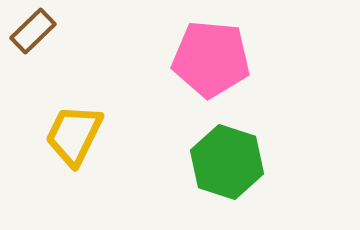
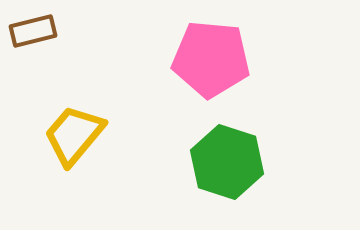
brown rectangle: rotated 30 degrees clockwise
yellow trapezoid: rotated 14 degrees clockwise
